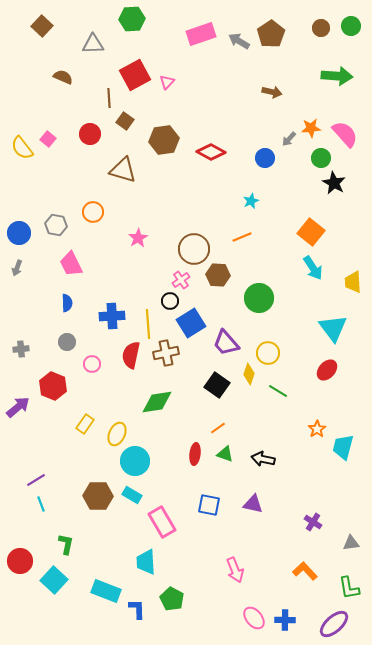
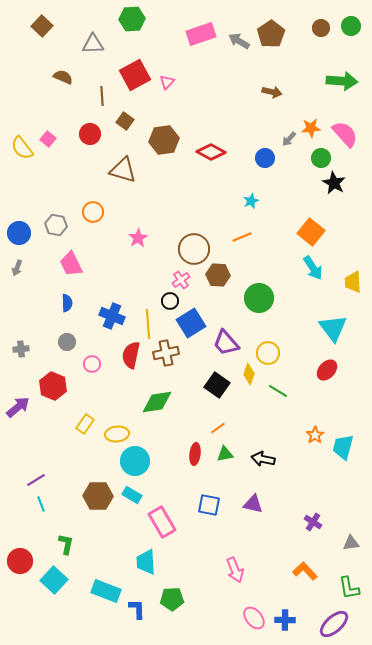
green arrow at (337, 76): moved 5 px right, 5 px down
brown line at (109, 98): moved 7 px left, 2 px up
blue cross at (112, 316): rotated 25 degrees clockwise
orange star at (317, 429): moved 2 px left, 6 px down
yellow ellipse at (117, 434): rotated 60 degrees clockwise
green triangle at (225, 454): rotated 30 degrees counterclockwise
green pentagon at (172, 599): rotated 30 degrees counterclockwise
